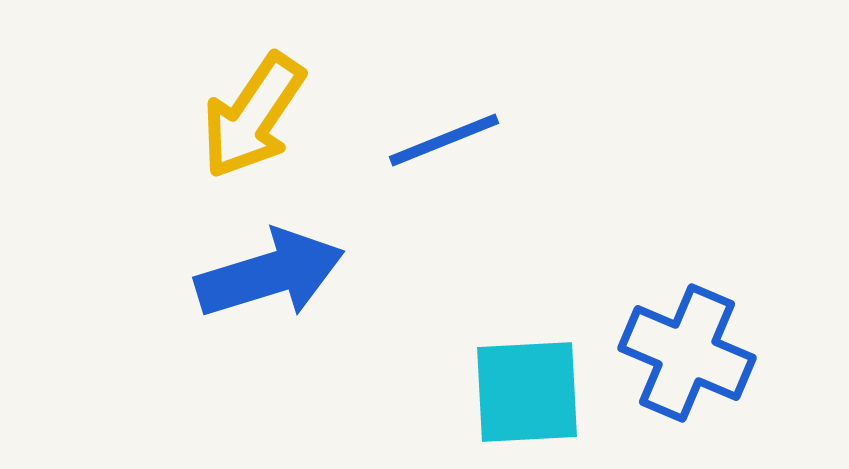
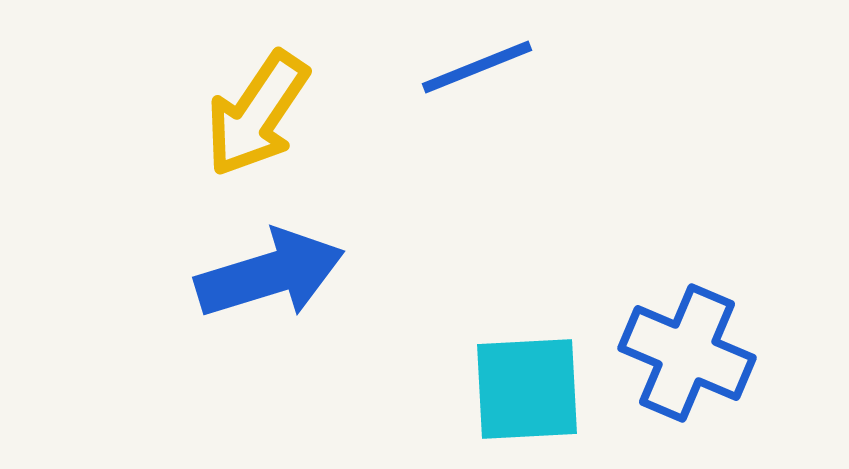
yellow arrow: moved 4 px right, 2 px up
blue line: moved 33 px right, 73 px up
cyan square: moved 3 px up
